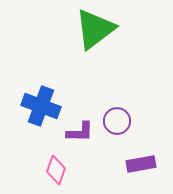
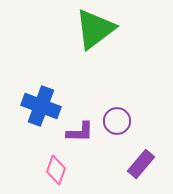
purple rectangle: rotated 40 degrees counterclockwise
